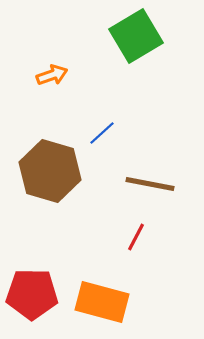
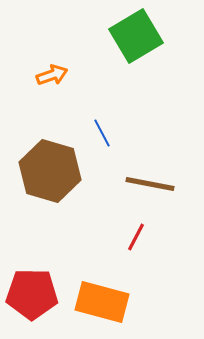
blue line: rotated 76 degrees counterclockwise
